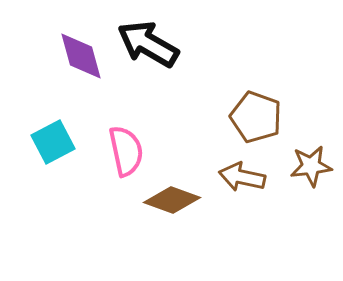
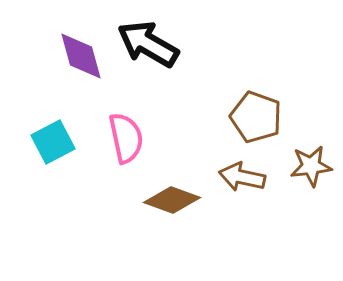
pink semicircle: moved 13 px up
